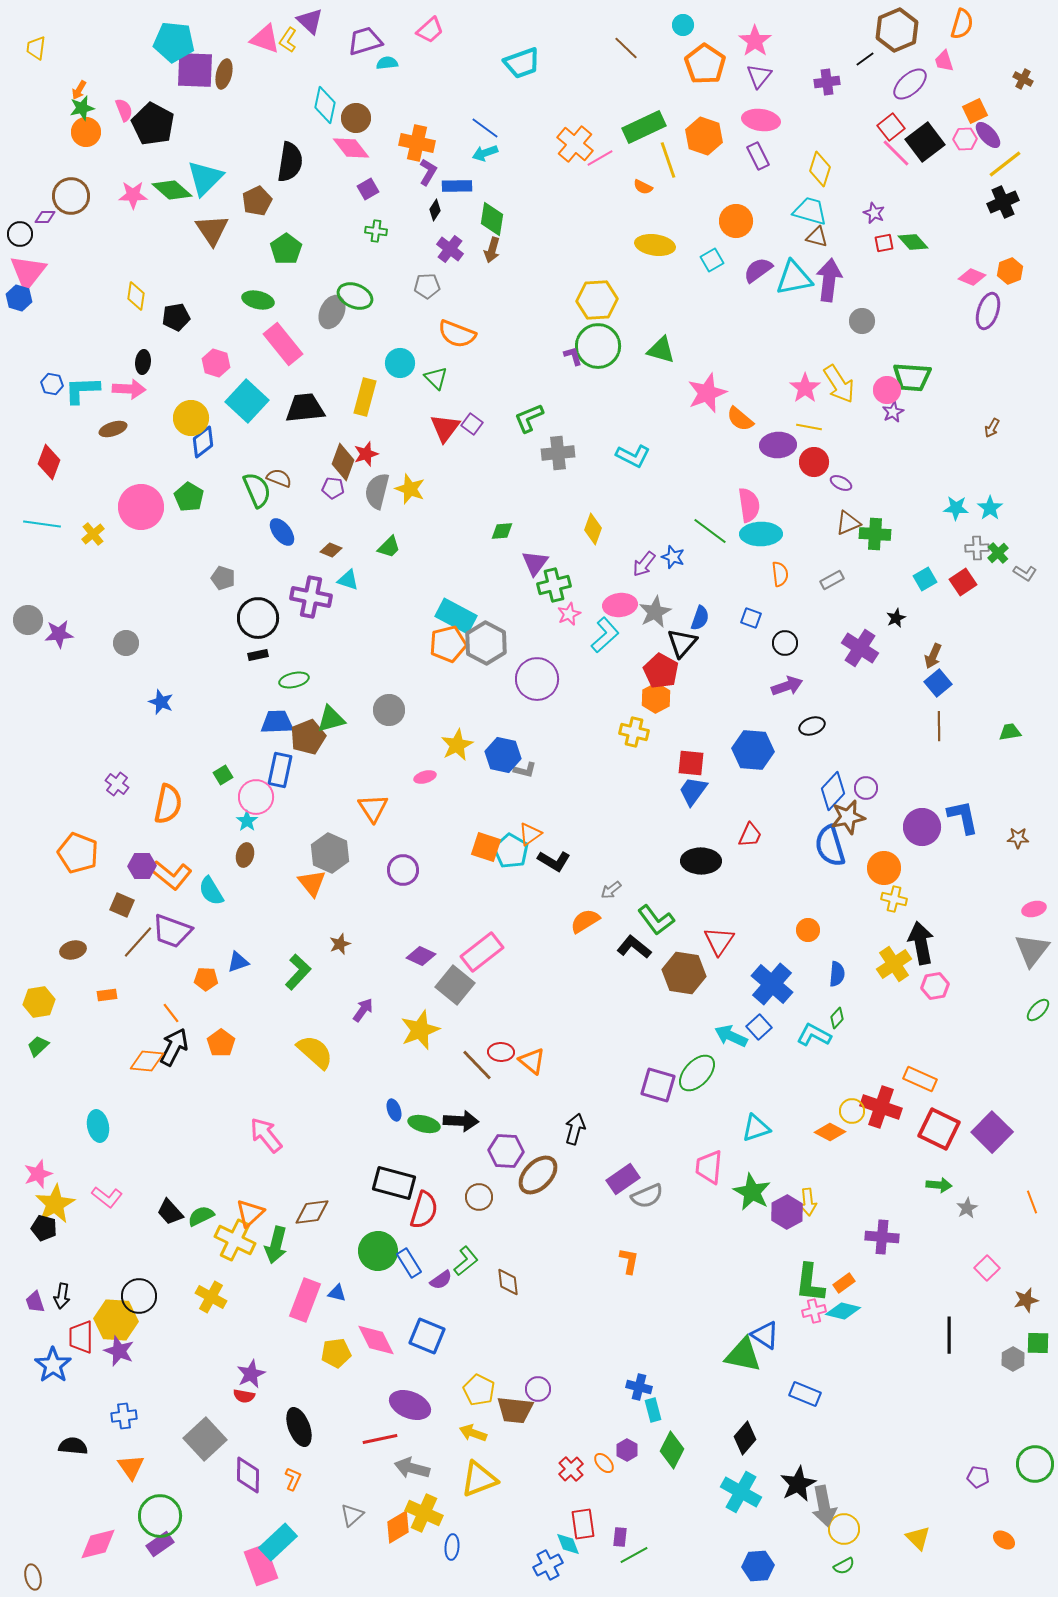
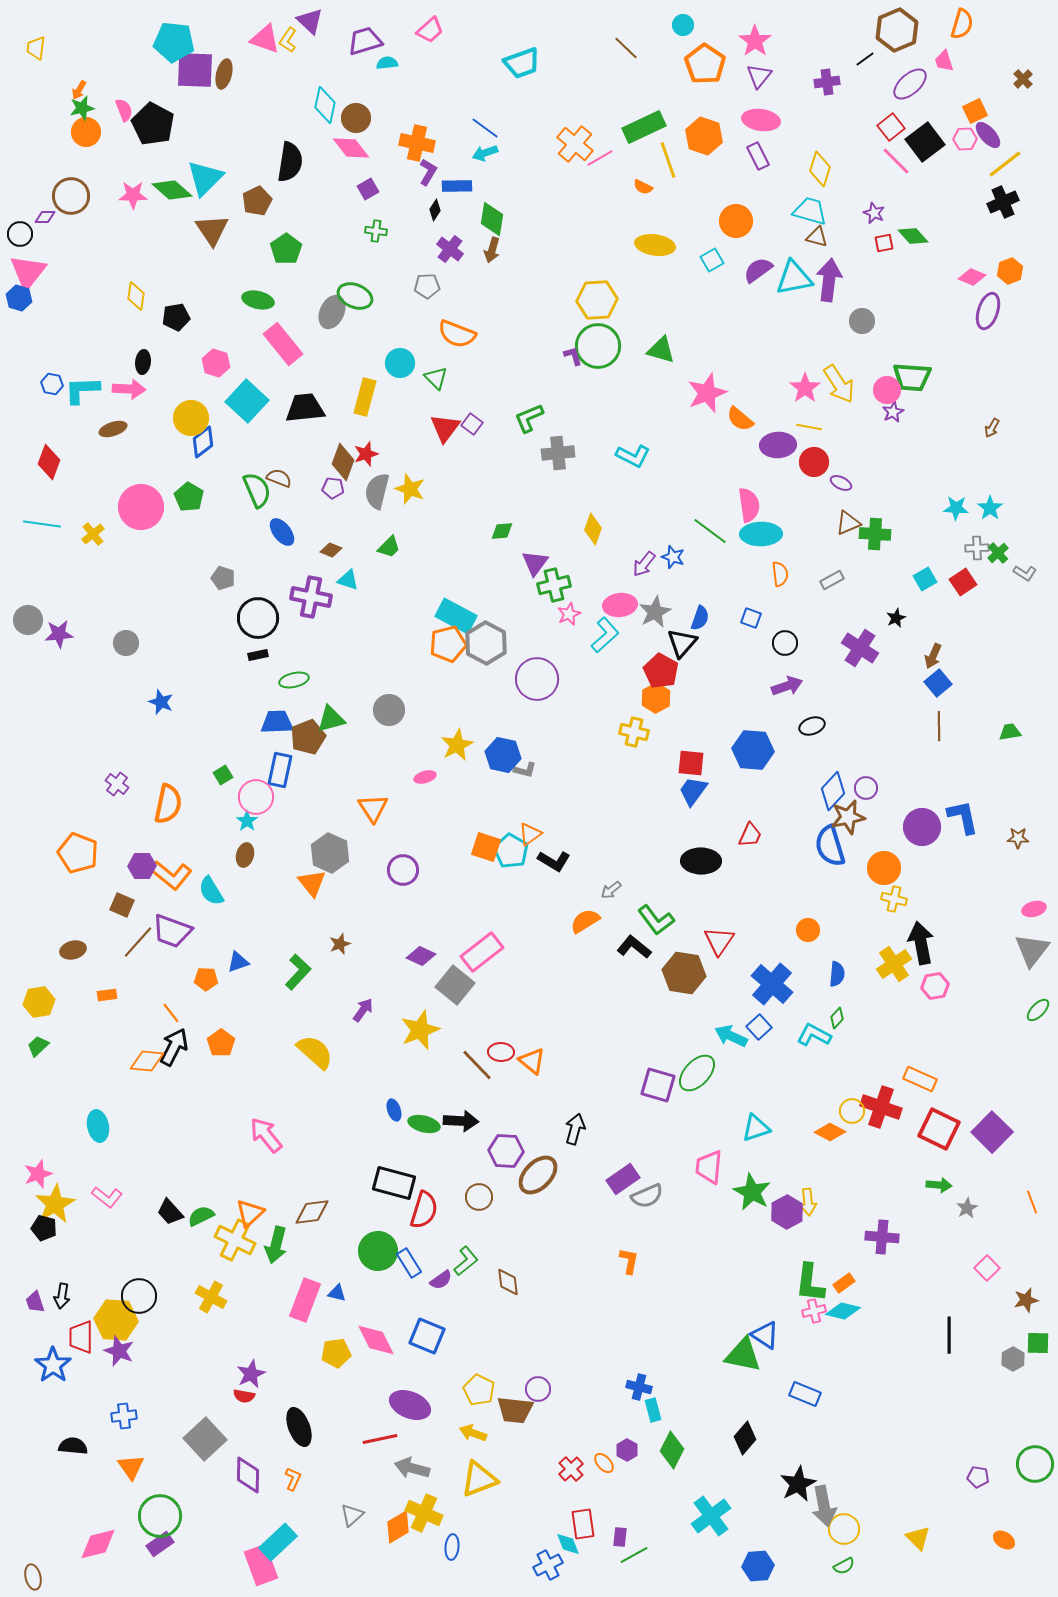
brown cross at (1023, 79): rotated 18 degrees clockwise
pink line at (896, 153): moved 8 px down
green diamond at (913, 242): moved 6 px up
cyan cross at (741, 1492): moved 30 px left, 24 px down; rotated 24 degrees clockwise
